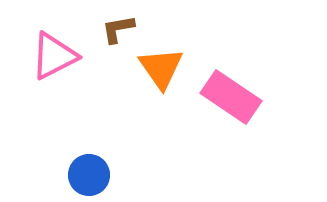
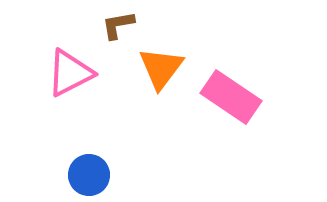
brown L-shape: moved 4 px up
pink triangle: moved 16 px right, 17 px down
orange triangle: rotated 12 degrees clockwise
